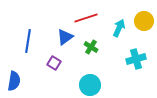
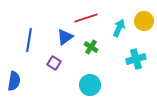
blue line: moved 1 px right, 1 px up
